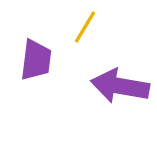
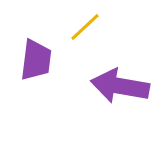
yellow line: rotated 16 degrees clockwise
